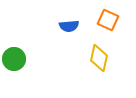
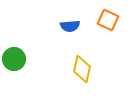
blue semicircle: moved 1 px right
yellow diamond: moved 17 px left, 11 px down
